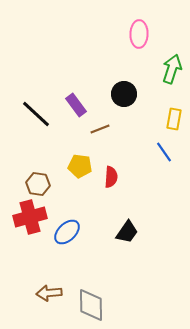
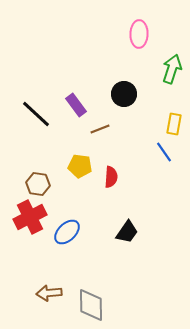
yellow rectangle: moved 5 px down
red cross: rotated 12 degrees counterclockwise
